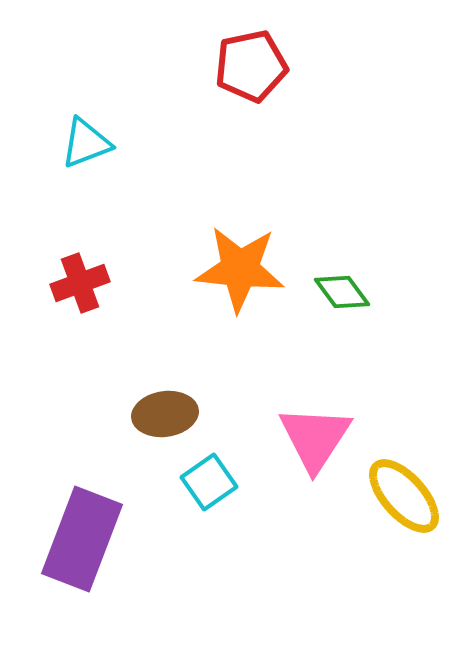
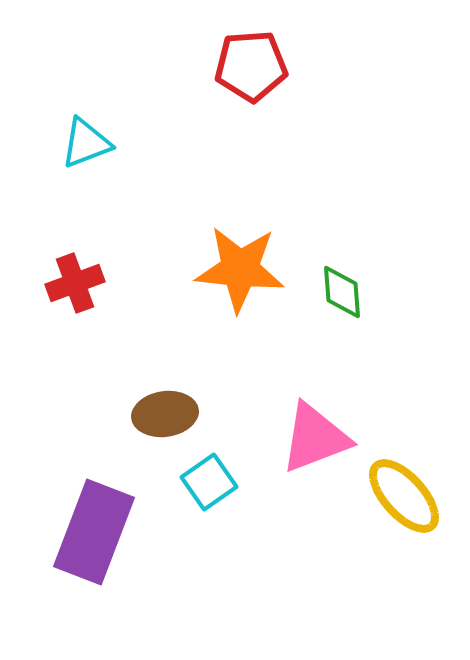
red pentagon: rotated 8 degrees clockwise
red cross: moved 5 px left
green diamond: rotated 32 degrees clockwise
pink triangle: rotated 36 degrees clockwise
purple rectangle: moved 12 px right, 7 px up
